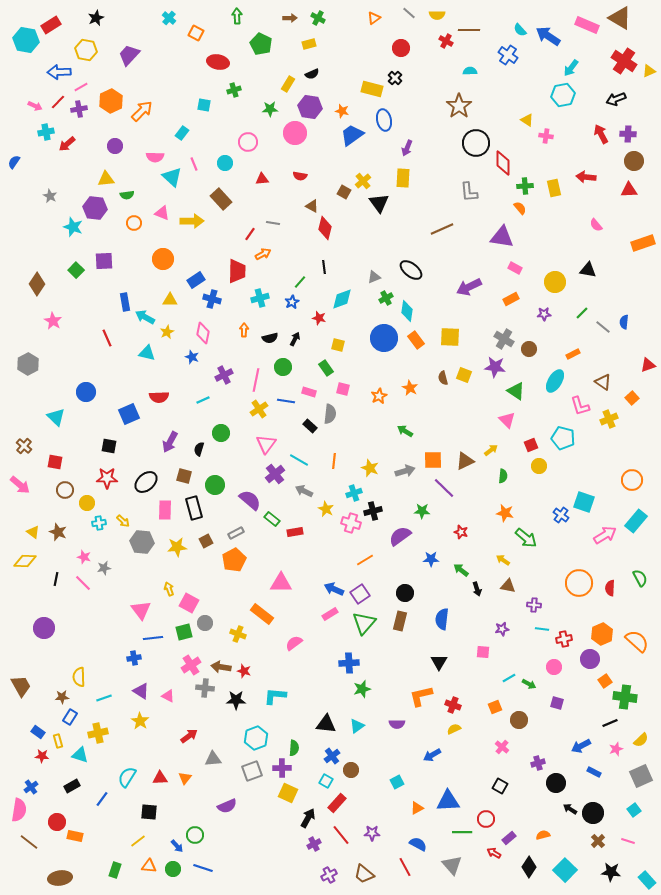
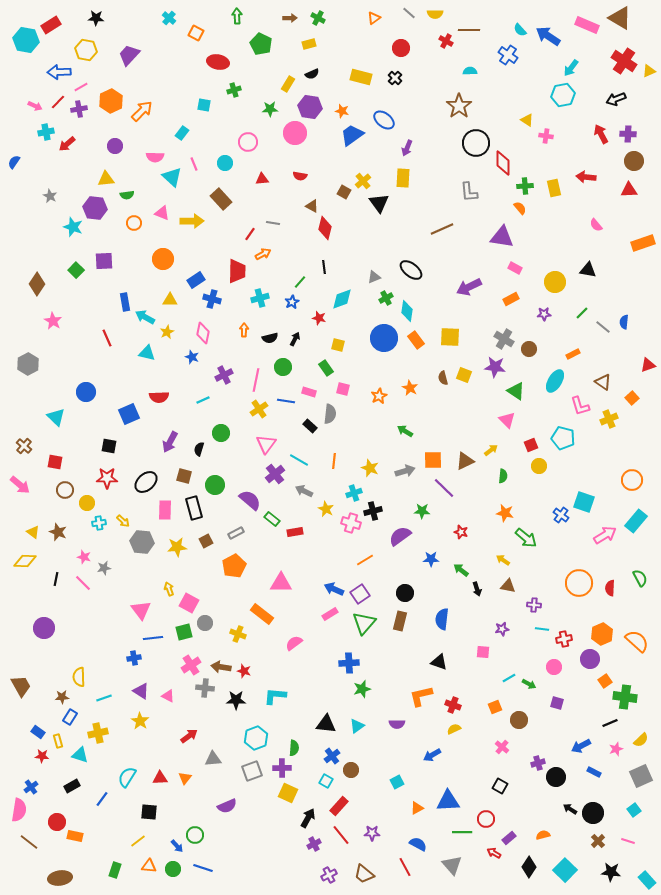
yellow semicircle at (437, 15): moved 2 px left, 1 px up
black star at (96, 18): rotated 28 degrees clockwise
yellow rectangle at (372, 89): moved 11 px left, 12 px up
blue ellipse at (384, 120): rotated 40 degrees counterclockwise
orange pentagon at (234, 560): moved 6 px down
black triangle at (439, 662): rotated 42 degrees counterclockwise
black circle at (556, 783): moved 6 px up
red rectangle at (337, 803): moved 2 px right, 3 px down
